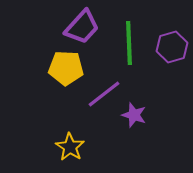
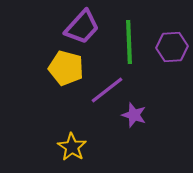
green line: moved 1 px up
purple hexagon: rotated 12 degrees clockwise
yellow pentagon: rotated 12 degrees clockwise
purple line: moved 3 px right, 4 px up
yellow star: moved 2 px right
